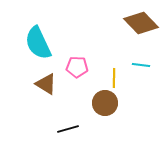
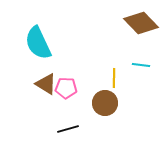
pink pentagon: moved 11 px left, 21 px down
